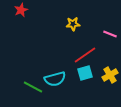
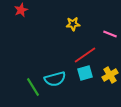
green line: rotated 30 degrees clockwise
